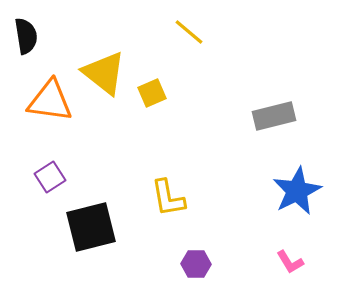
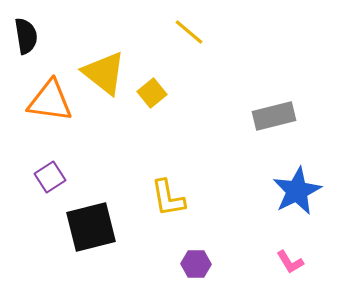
yellow square: rotated 16 degrees counterclockwise
